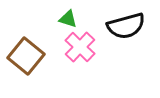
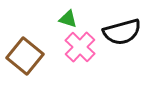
black semicircle: moved 4 px left, 6 px down
brown square: moved 1 px left
